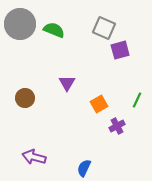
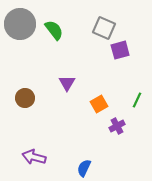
green semicircle: rotated 30 degrees clockwise
